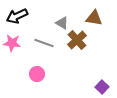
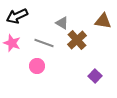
brown triangle: moved 9 px right, 3 px down
pink star: rotated 12 degrees clockwise
pink circle: moved 8 px up
purple square: moved 7 px left, 11 px up
